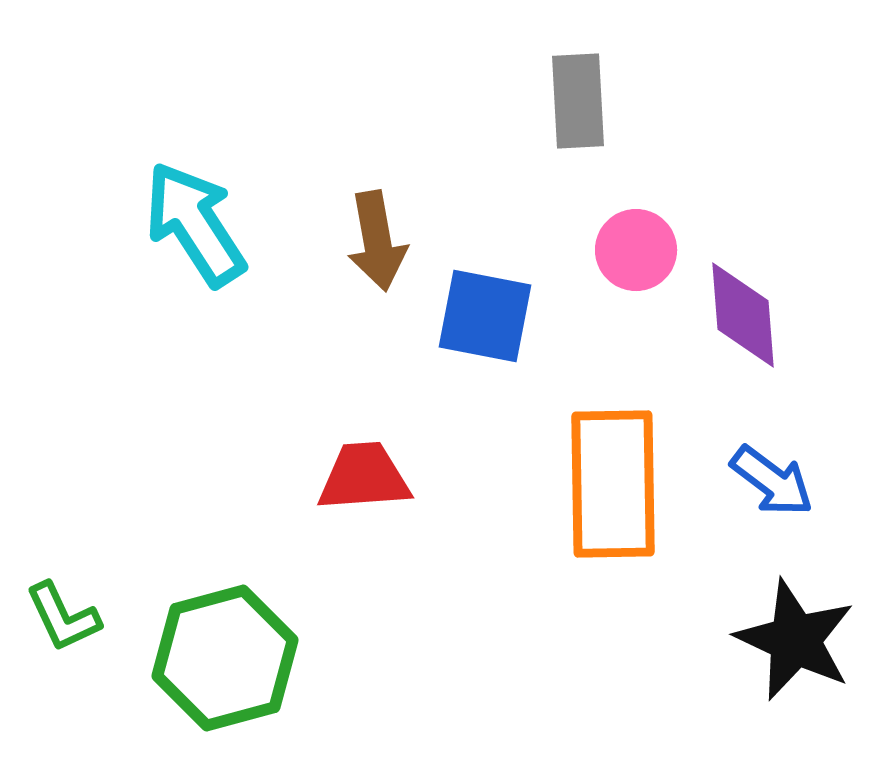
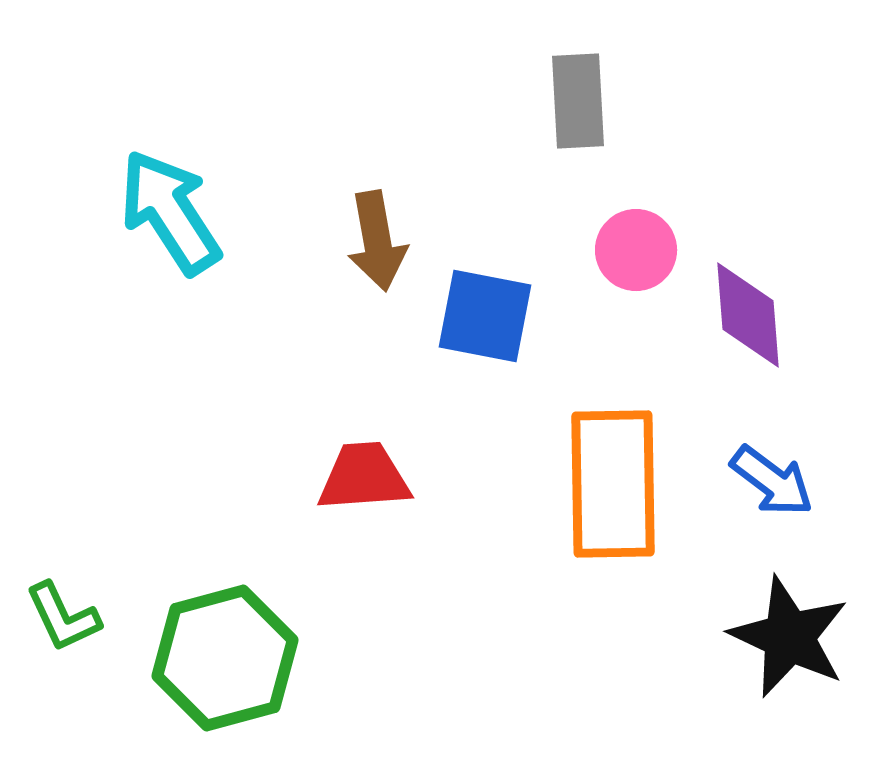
cyan arrow: moved 25 px left, 12 px up
purple diamond: moved 5 px right
black star: moved 6 px left, 3 px up
